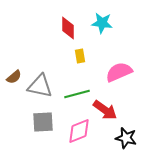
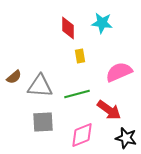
gray triangle: rotated 8 degrees counterclockwise
red arrow: moved 4 px right
pink diamond: moved 3 px right, 4 px down
